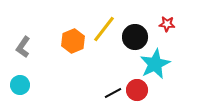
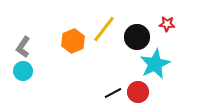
black circle: moved 2 px right
cyan circle: moved 3 px right, 14 px up
red circle: moved 1 px right, 2 px down
